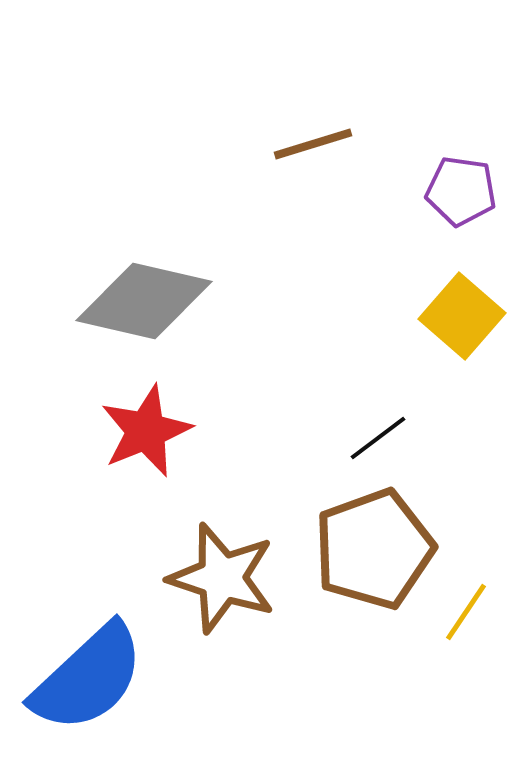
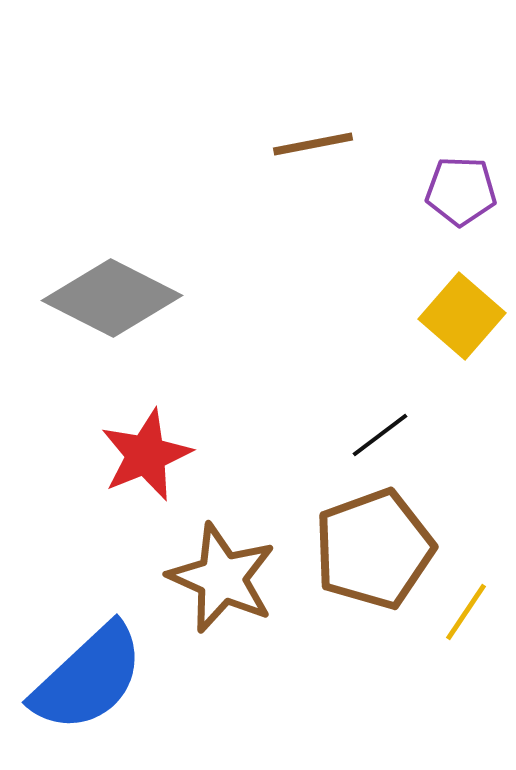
brown line: rotated 6 degrees clockwise
purple pentagon: rotated 6 degrees counterclockwise
gray diamond: moved 32 px left, 3 px up; rotated 14 degrees clockwise
red star: moved 24 px down
black line: moved 2 px right, 3 px up
brown star: rotated 6 degrees clockwise
